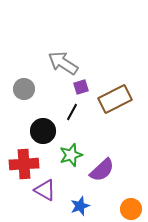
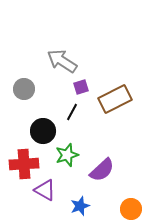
gray arrow: moved 1 px left, 2 px up
green star: moved 4 px left
